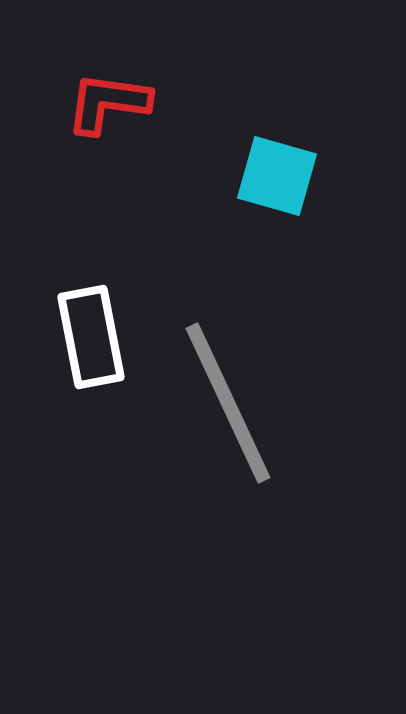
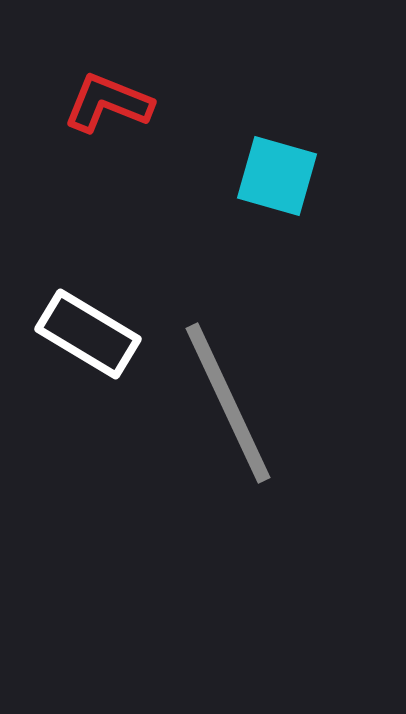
red L-shape: rotated 14 degrees clockwise
white rectangle: moved 3 px left, 3 px up; rotated 48 degrees counterclockwise
